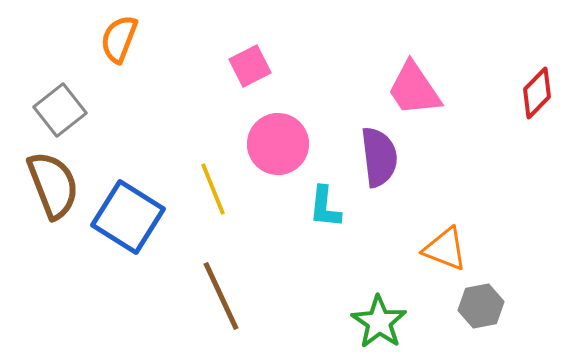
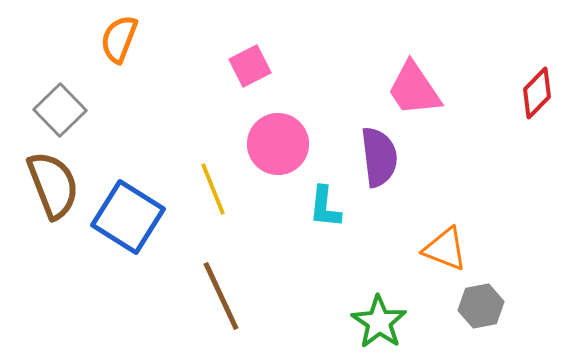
gray square: rotated 6 degrees counterclockwise
